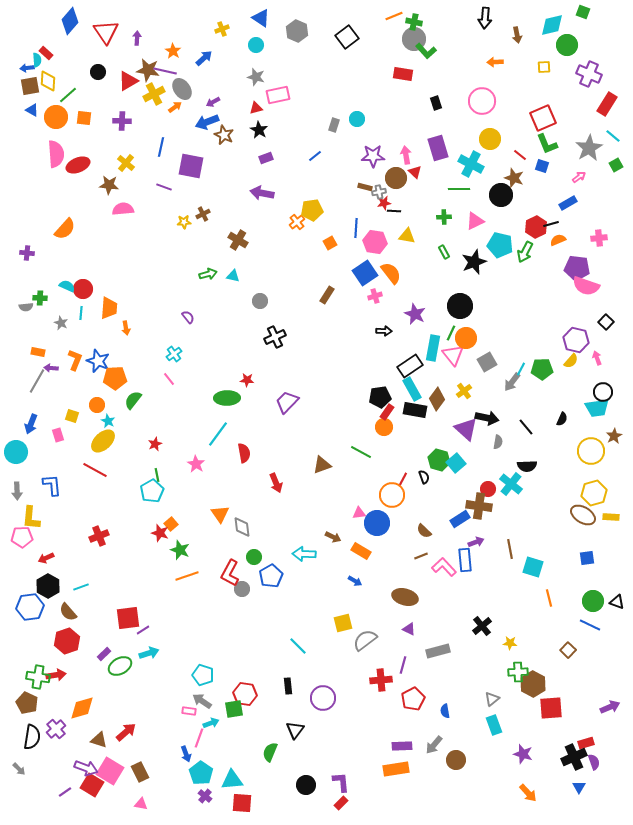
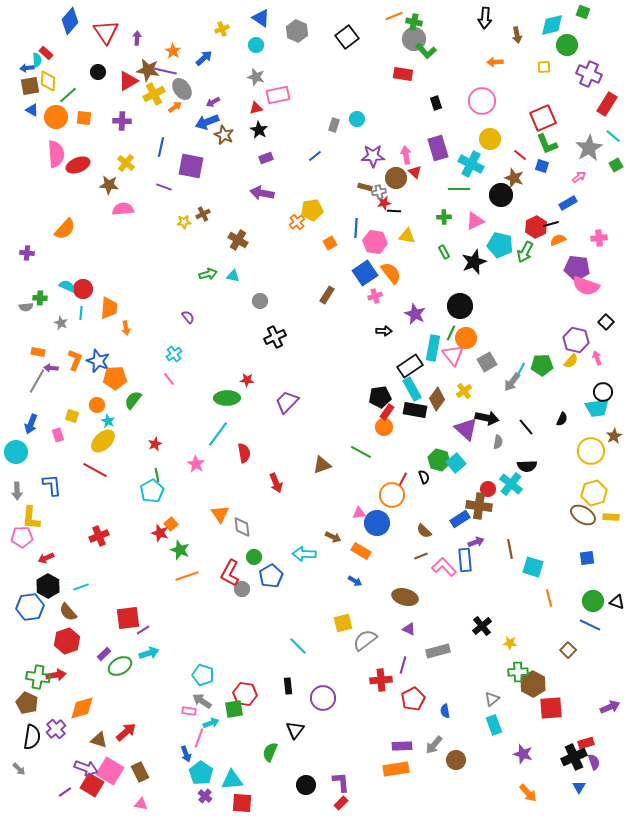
green pentagon at (542, 369): moved 4 px up
